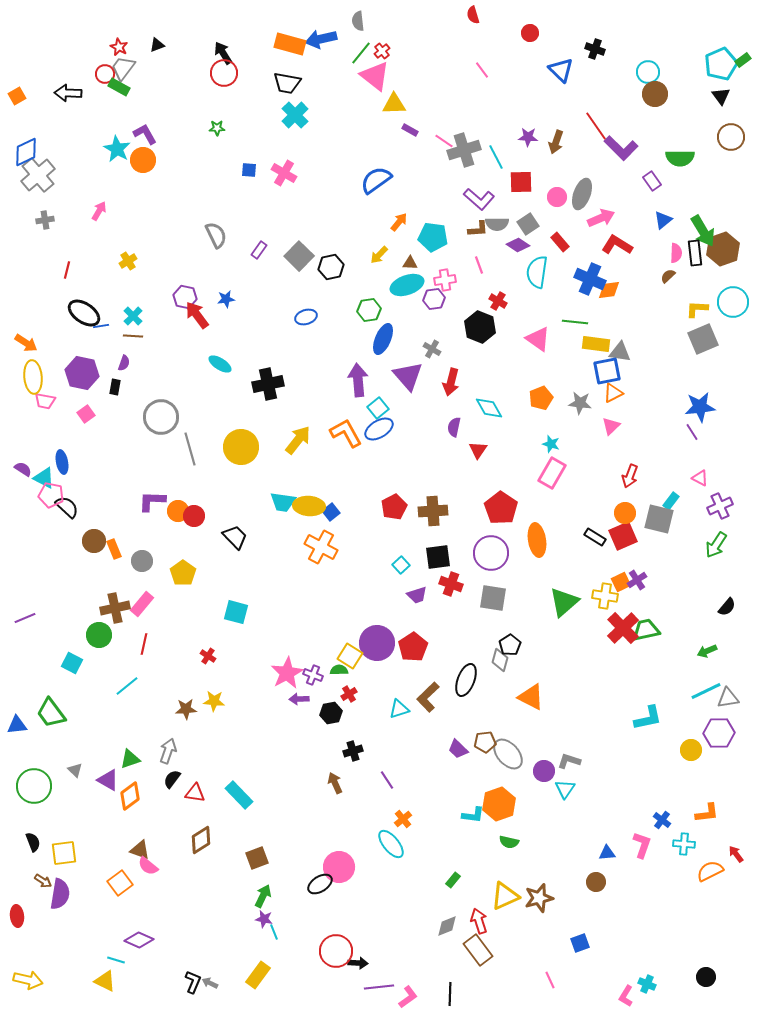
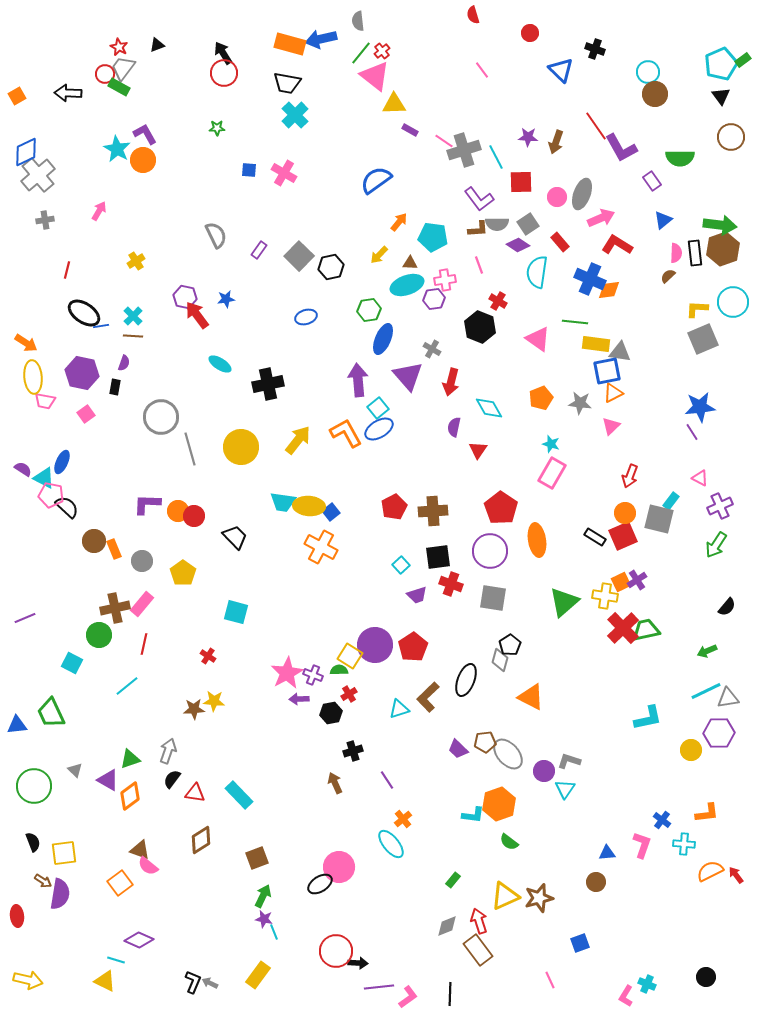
purple L-shape at (621, 148): rotated 16 degrees clockwise
purple L-shape at (479, 199): rotated 12 degrees clockwise
green arrow at (703, 231): moved 17 px right, 6 px up; rotated 52 degrees counterclockwise
yellow cross at (128, 261): moved 8 px right
blue ellipse at (62, 462): rotated 35 degrees clockwise
purple L-shape at (152, 501): moved 5 px left, 3 px down
purple circle at (491, 553): moved 1 px left, 2 px up
purple circle at (377, 643): moved 2 px left, 2 px down
brown star at (186, 709): moved 8 px right
green trapezoid at (51, 713): rotated 12 degrees clockwise
green semicircle at (509, 842): rotated 24 degrees clockwise
red arrow at (736, 854): moved 21 px down
